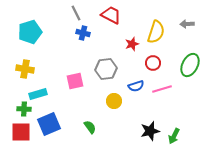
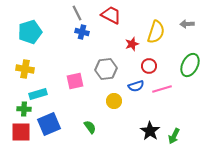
gray line: moved 1 px right
blue cross: moved 1 px left, 1 px up
red circle: moved 4 px left, 3 px down
black star: rotated 24 degrees counterclockwise
